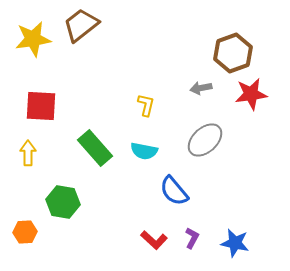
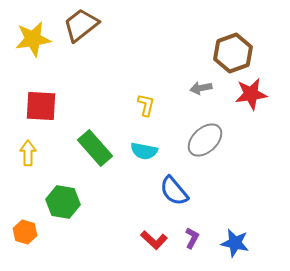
orange hexagon: rotated 20 degrees clockwise
